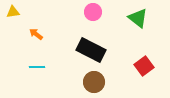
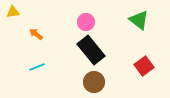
pink circle: moved 7 px left, 10 px down
green triangle: moved 1 px right, 2 px down
black rectangle: rotated 24 degrees clockwise
cyan line: rotated 21 degrees counterclockwise
